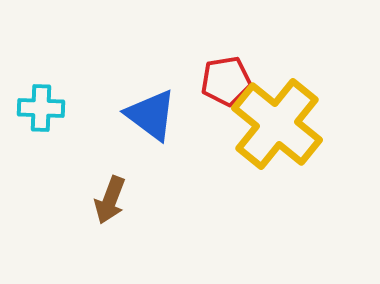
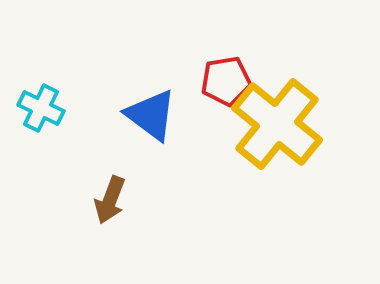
cyan cross: rotated 24 degrees clockwise
